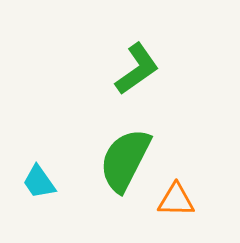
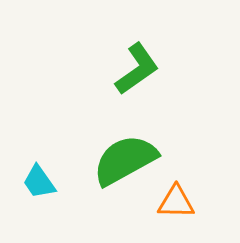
green semicircle: rotated 34 degrees clockwise
orange triangle: moved 2 px down
